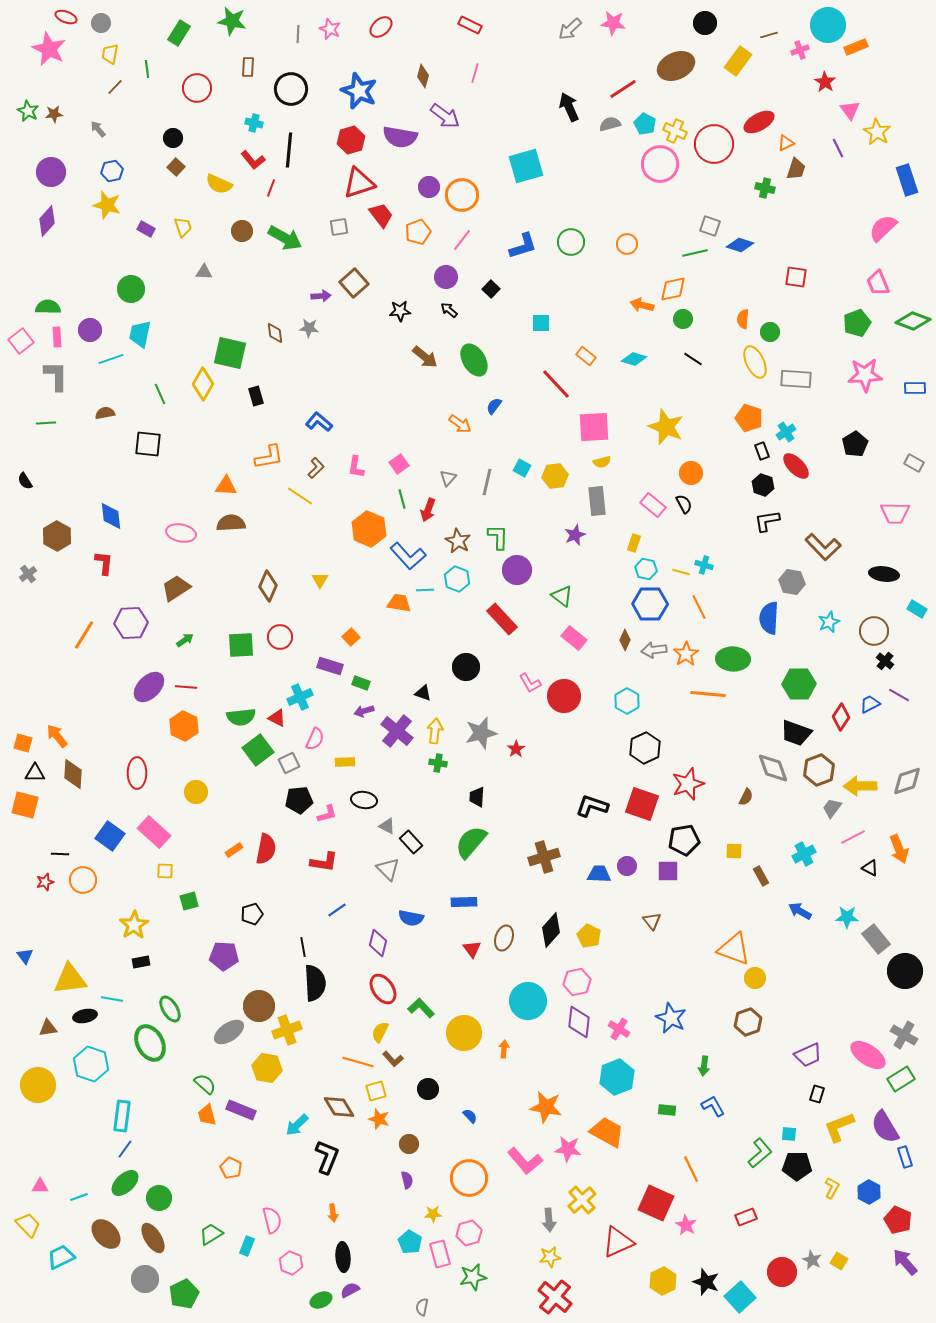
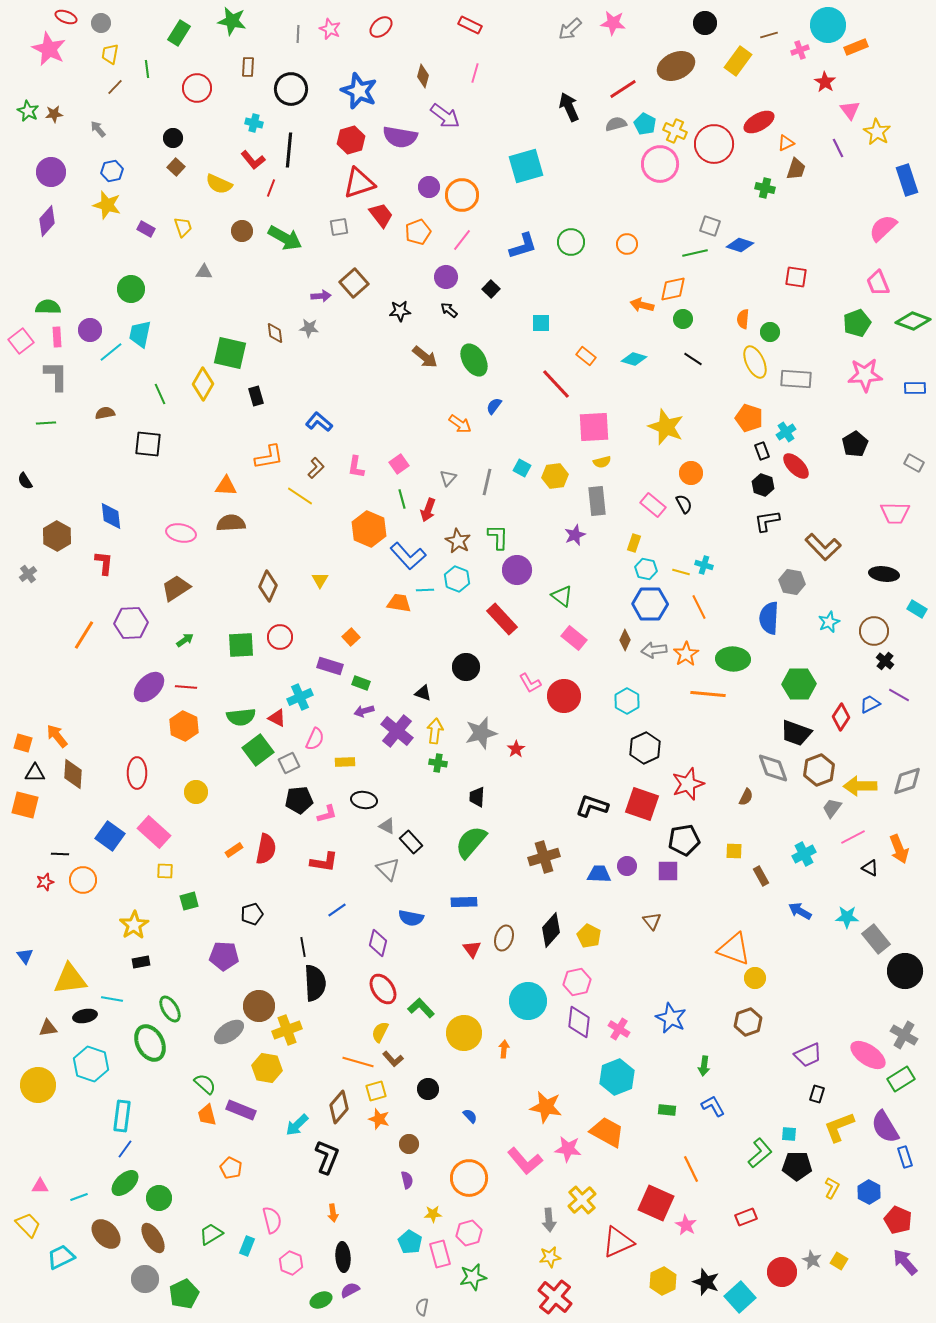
gray semicircle at (610, 124): moved 6 px right
cyan line at (111, 359): moved 7 px up; rotated 20 degrees counterclockwise
brown diamond at (339, 1107): rotated 72 degrees clockwise
